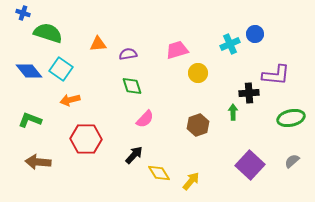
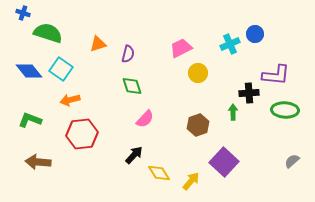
orange triangle: rotated 12 degrees counterclockwise
pink trapezoid: moved 4 px right, 2 px up; rotated 10 degrees counterclockwise
purple semicircle: rotated 114 degrees clockwise
green ellipse: moved 6 px left, 8 px up; rotated 16 degrees clockwise
red hexagon: moved 4 px left, 5 px up; rotated 8 degrees counterclockwise
purple square: moved 26 px left, 3 px up
